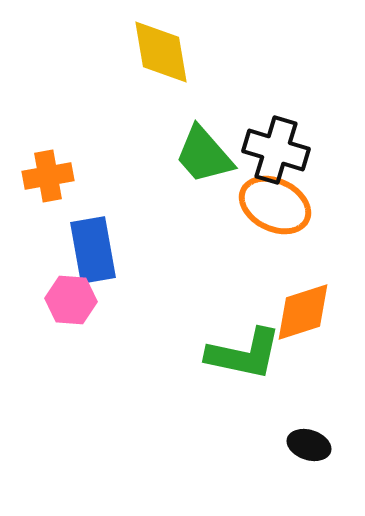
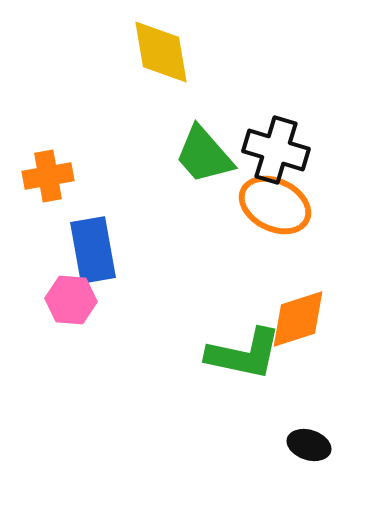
orange diamond: moved 5 px left, 7 px down
